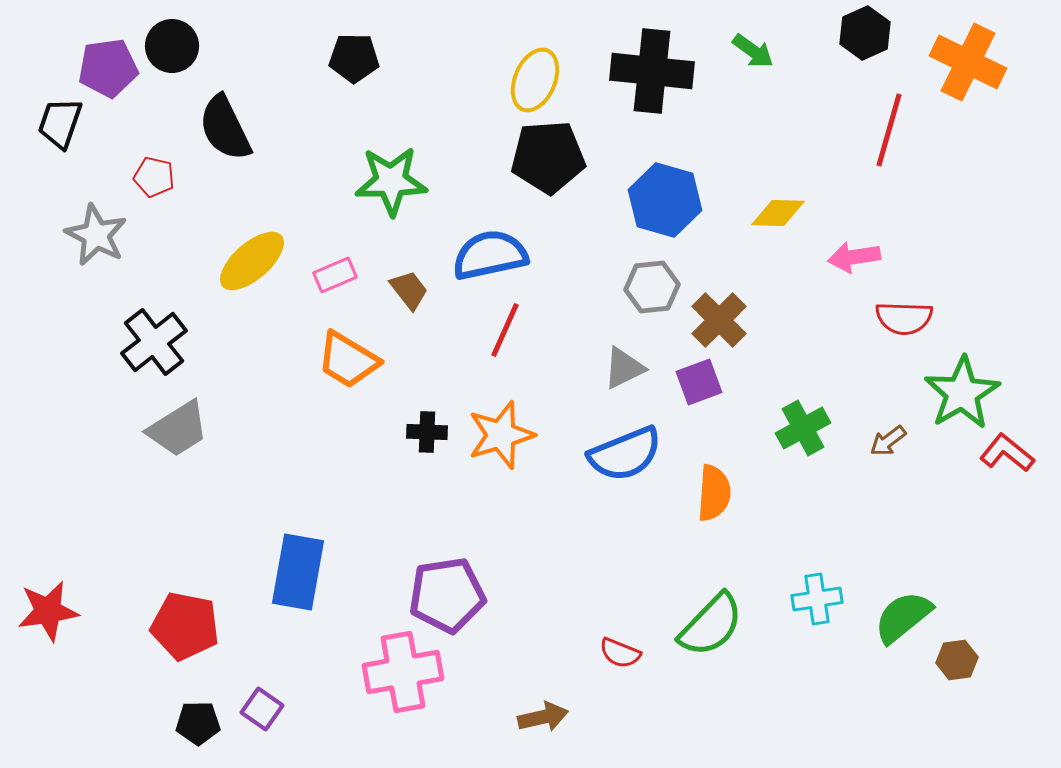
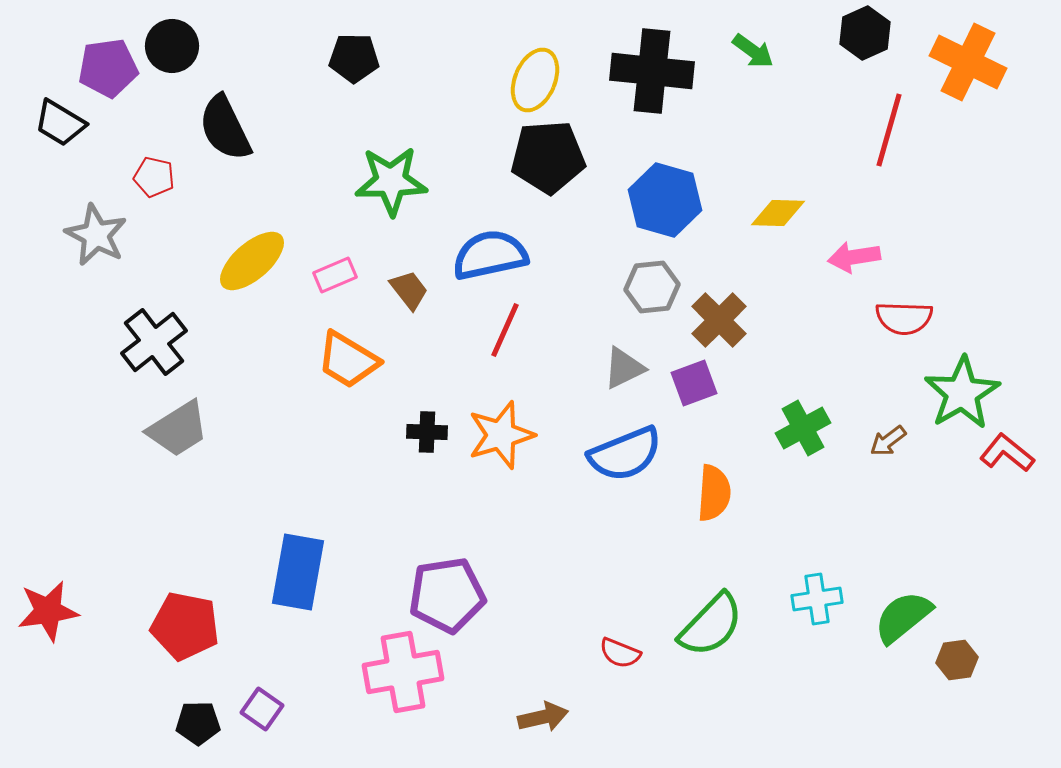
black trapezoid at (60, 123): rotated 78 degrees counterclockwise
purple square at (699, 382): moved 5 px left, 1 px down
